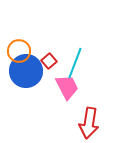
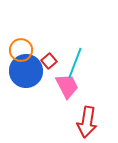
orange circle: moved 2 px right, 1 px up
pink trapezoid: moved 1 px up
red arrow: moved 2 px left, 1 px up
